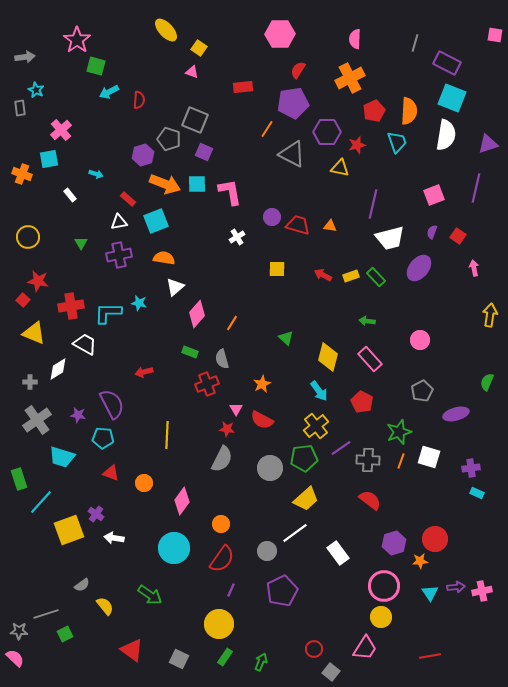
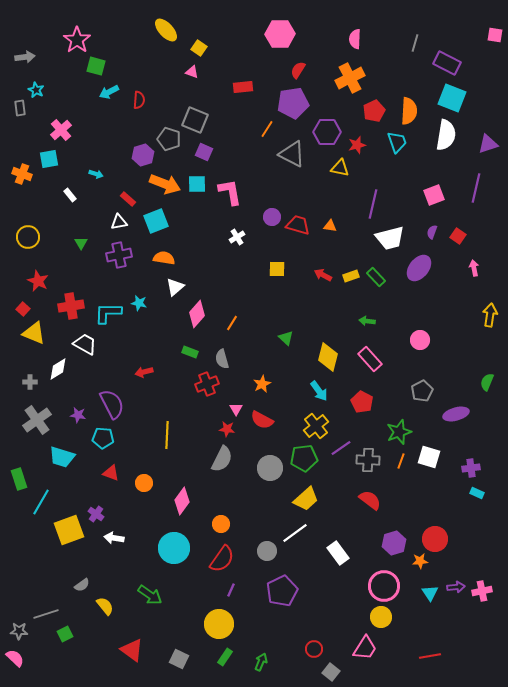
red star at (38, 281): rotated 15 degrees clockwise
red square at (23, 300): moved 9 px down
cyan line at (41, 502): rotated 12 degrees counterclockwise
